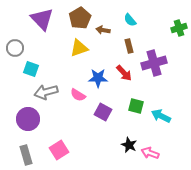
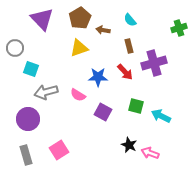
red arrow: moved 1 px right, 1 px up
blue star: moved 1 px up
